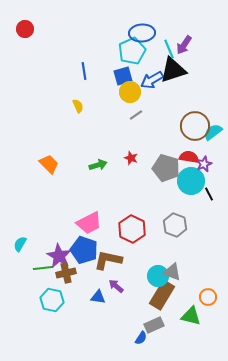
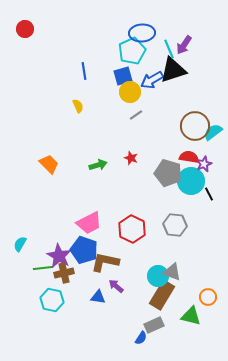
gray pentagon at (166, 168): moved 2 px right, 5 px down
gray hexagon at (175, 225): rotated 15 degrees counterclockwise
brown L-shape at (108, 260): moved 3 px left, 2 px down
brown cross at (66, 273): moved 2 px left
